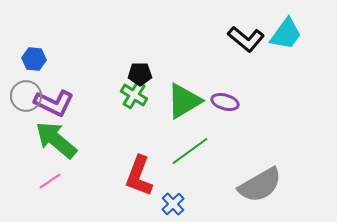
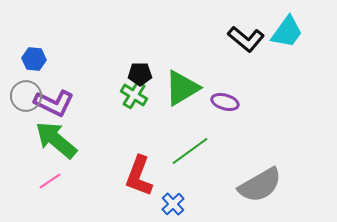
cyan trapezoid: moved 1 px right, 2 px up
green triangle: moved 2 px left, 13 px up
